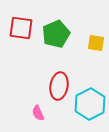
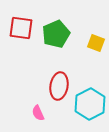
yellow square: rotated 12 degrees clockwise
